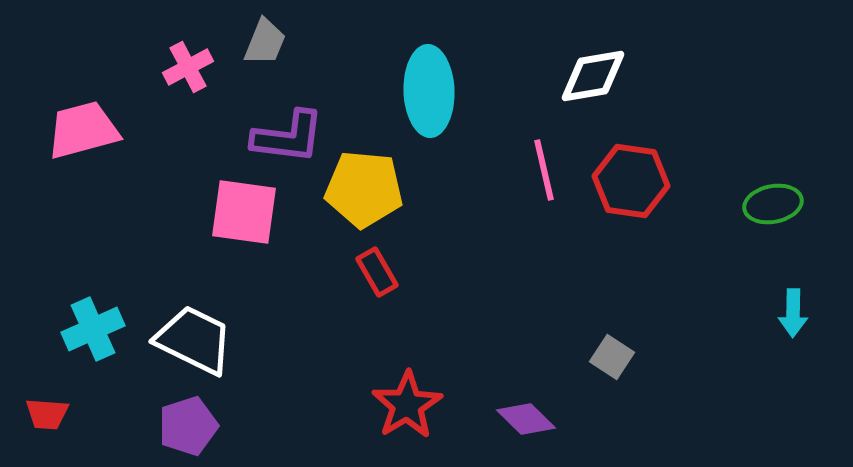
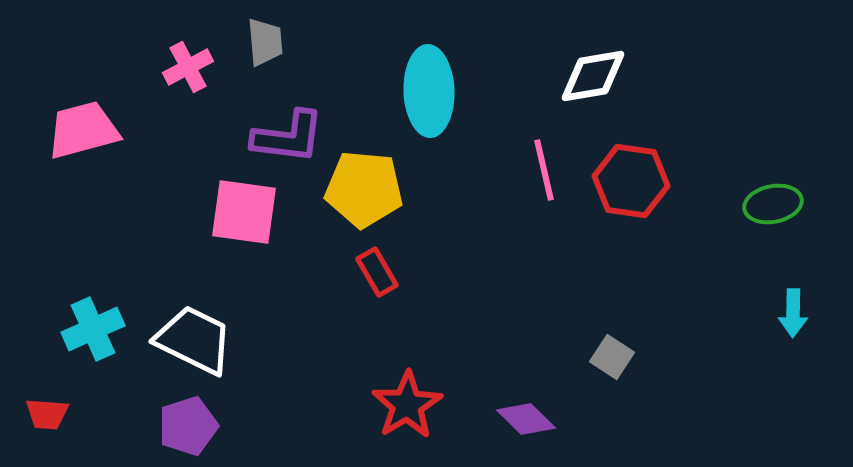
gray trapezoid: rotated 27 degrees counterclockwise
